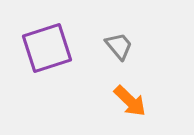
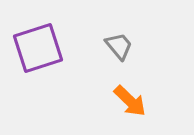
purple square: moved 9 px left
